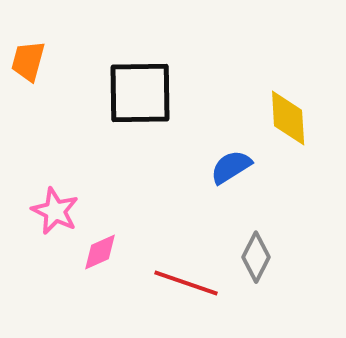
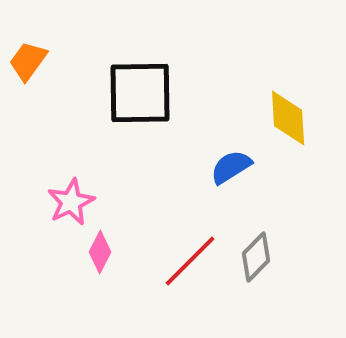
orange trapezoid: rotated 21 degrees clockwise
pink star: moved 16 px right, 9 px up; rotated 21 degrees clockwise
pink diamond: rotated 39 degrees counterclockwise
gray diamond: rotated 18 degrees clockwise
red line: moved 4 px right, 22 px up; rotated 64 degrees counterclockwise
